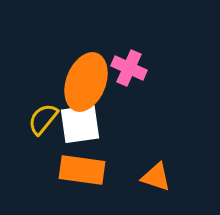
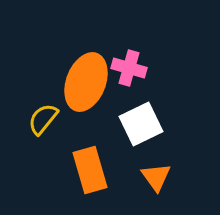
pink cross: rotated 8 degrees counterclockwise
white square: moved 61 px right; rotated 18 degrees counterclockwise
orange rectangle: moved 8 px right; rotated 66 degrees clockwise
orange triangle: rotated 36 degrees clockwise
